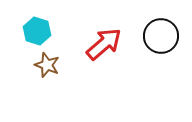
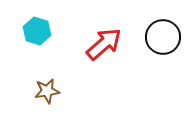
black circle: moved 2 px right, 1 px down
brown star: moved 26 px down; rotated 30 degrees counterclockwise
